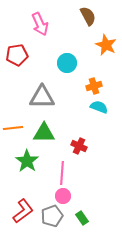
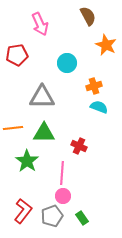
red L-shape: rotated 15 degrees counterclockwise
